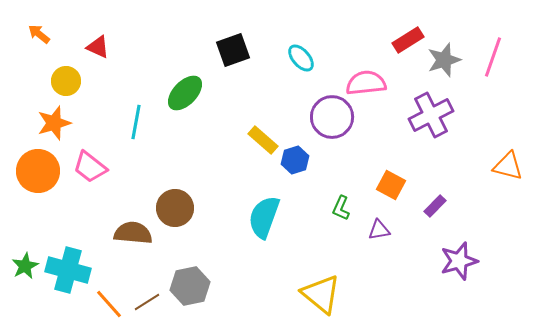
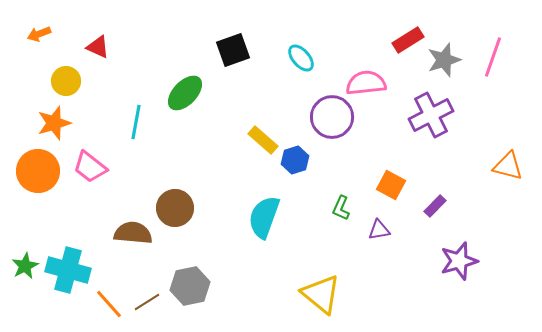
orange arrow: rotated 60 degrees counterclockwise
